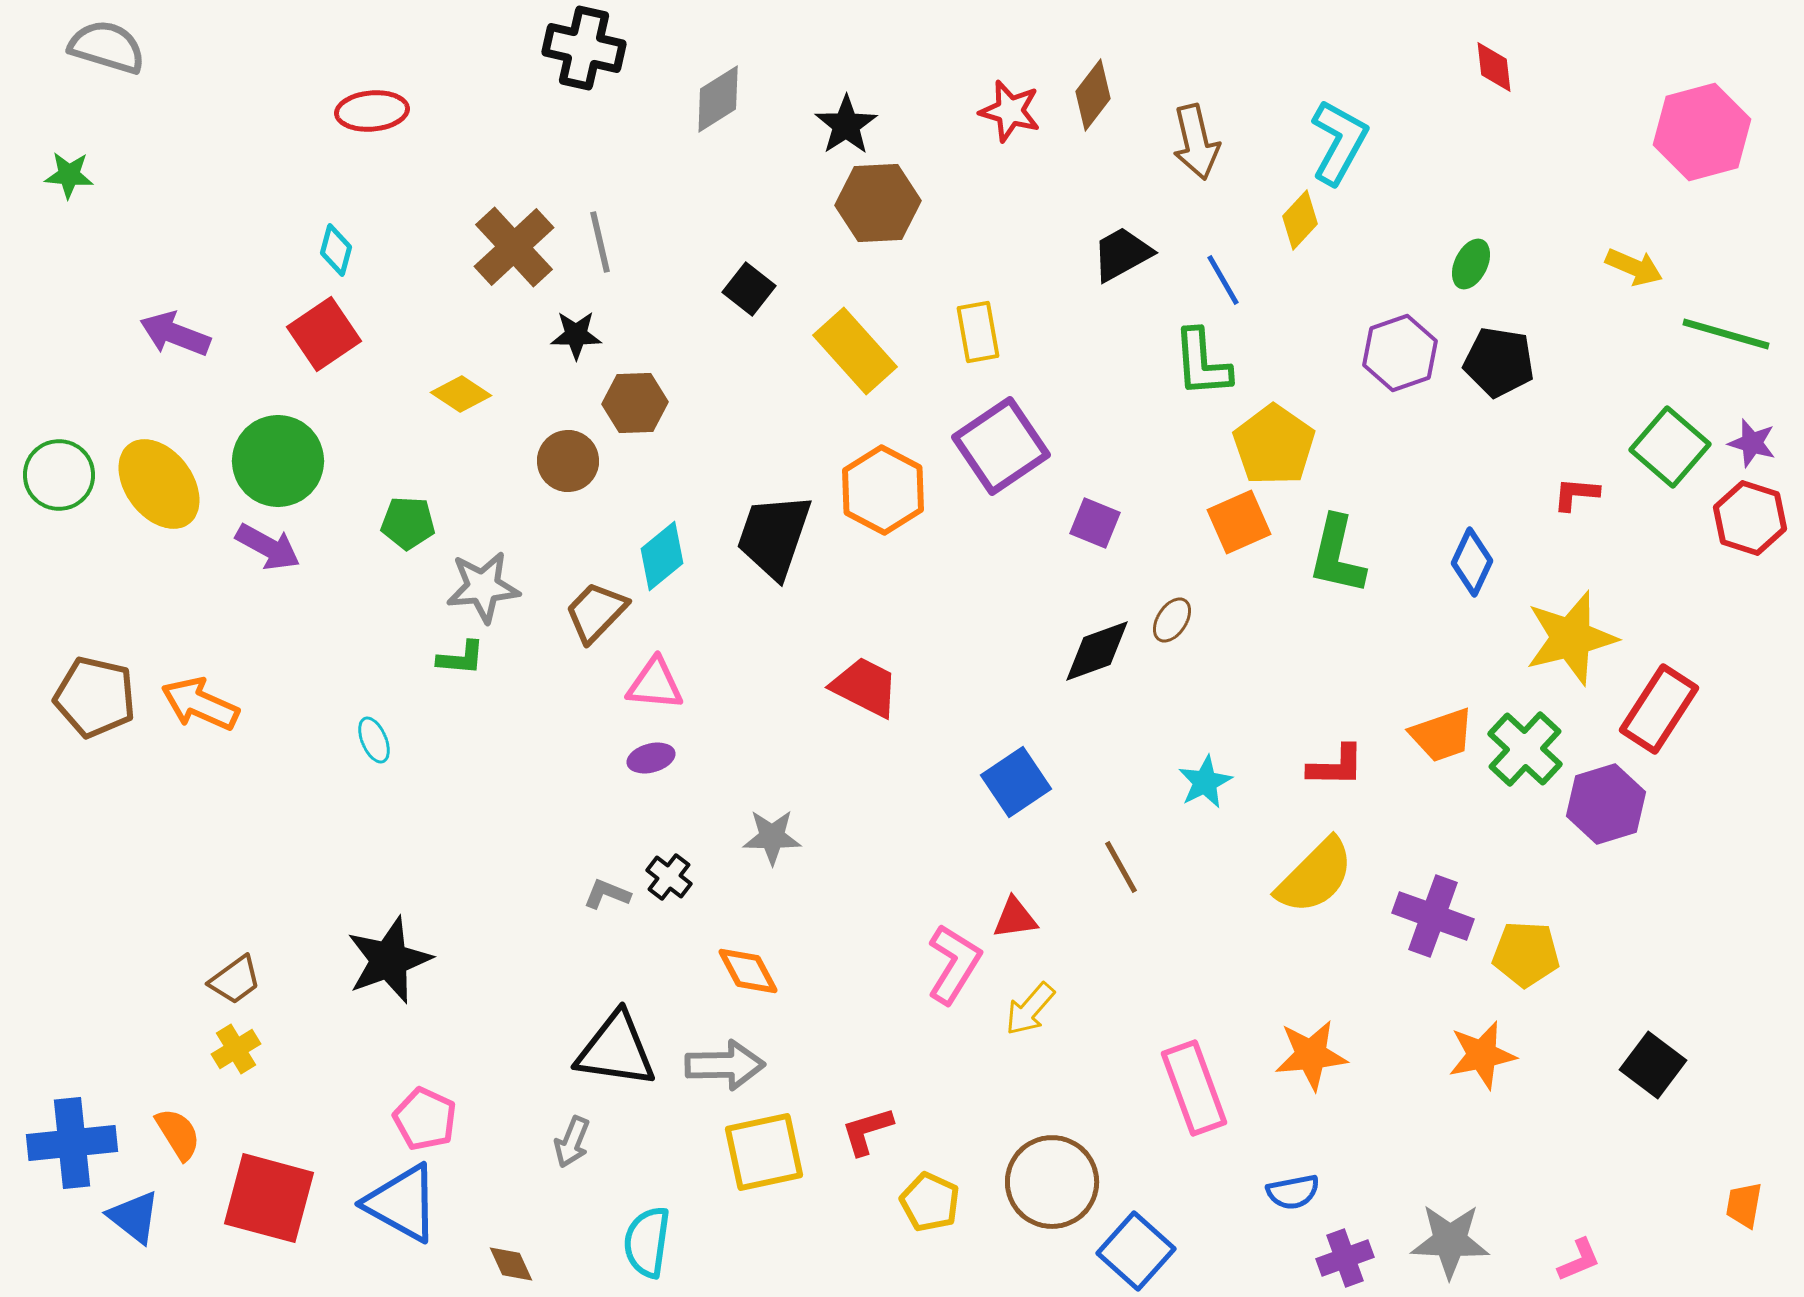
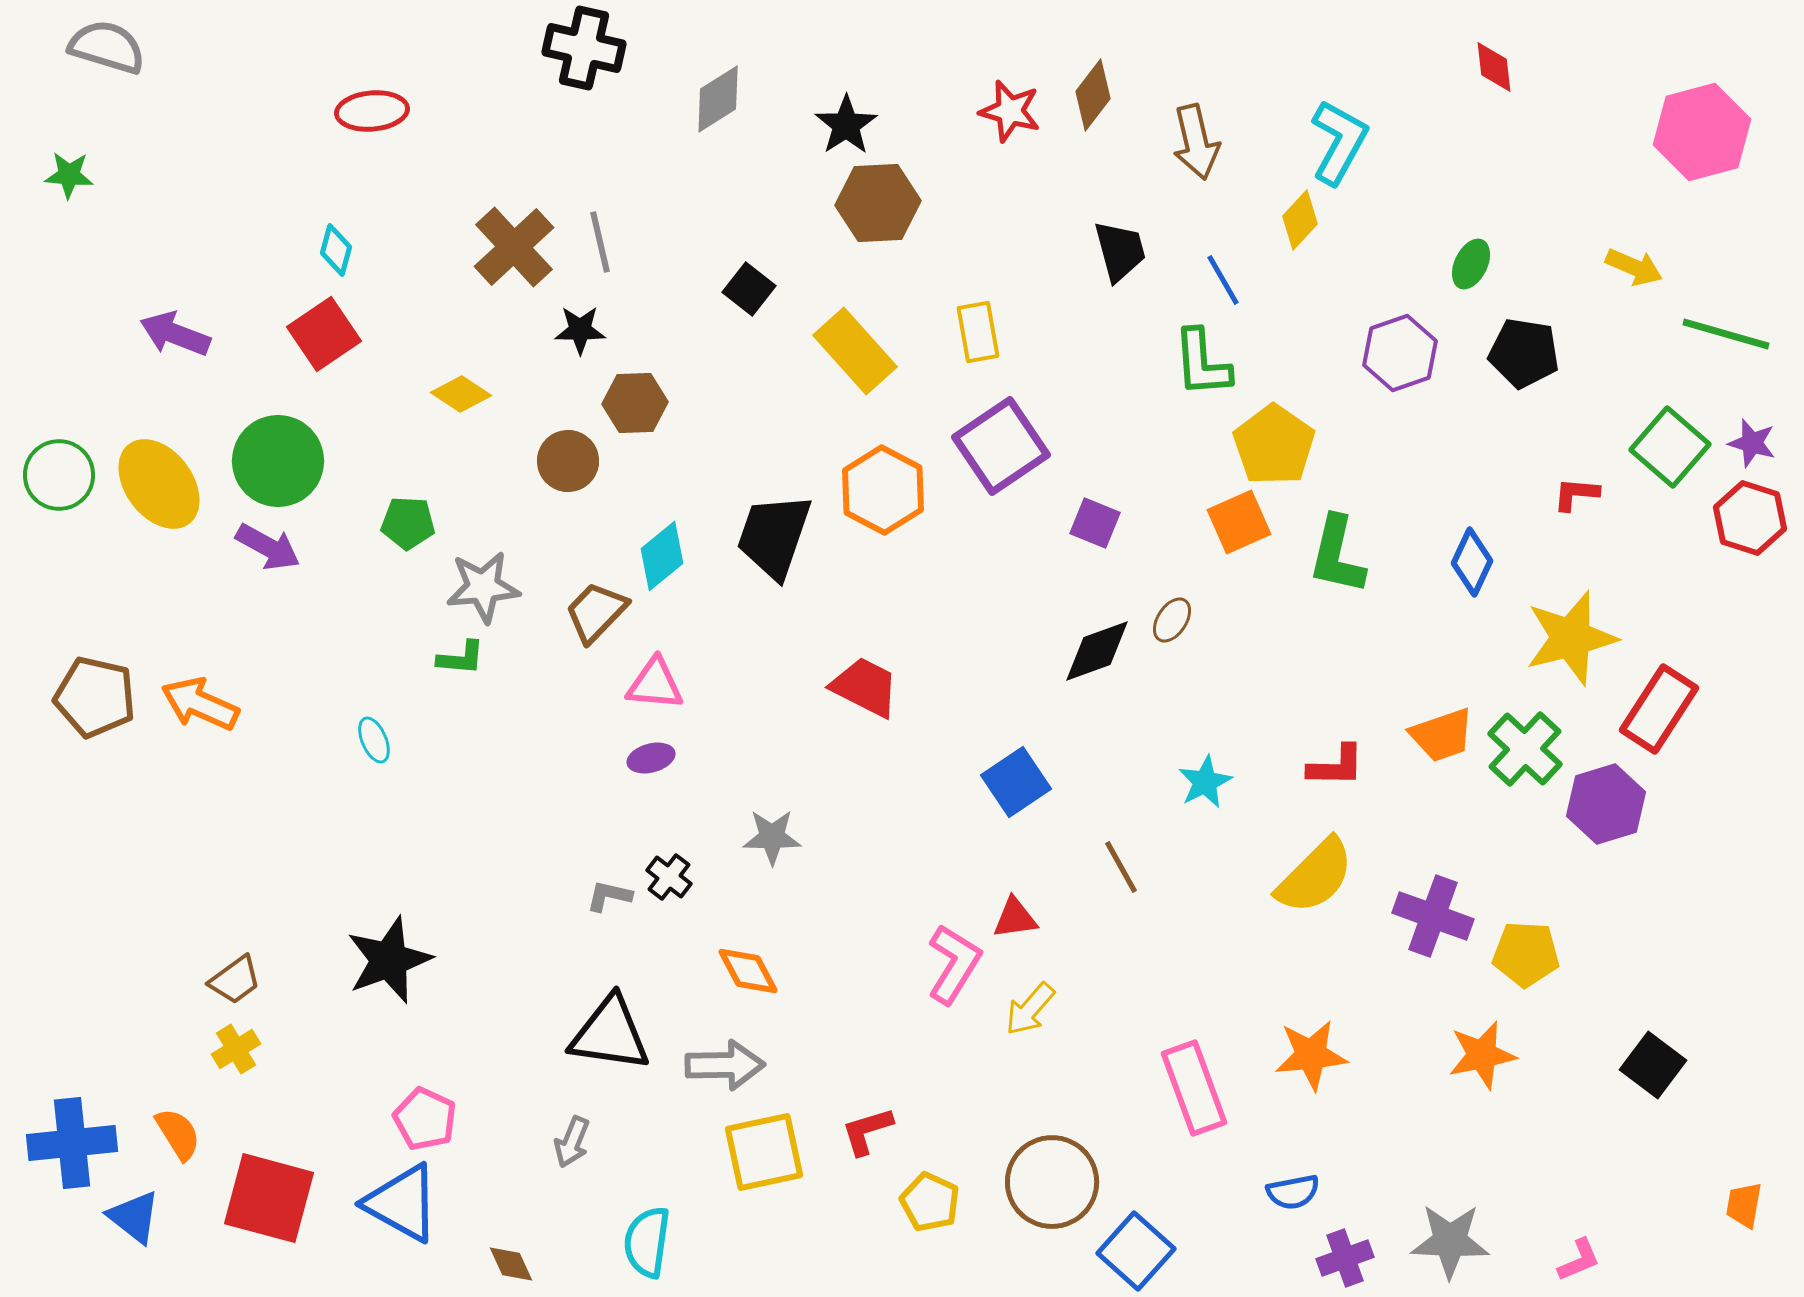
black trapezoid at (1122, 254): moved 2 px left, 3 px up; rotated 104 degrees clockwise
black star at (576, 335): moved 4 px right, 5 px up
black pentagon at (1499, 362): moved 25 px right, 9 px up
gray L-shape at (607, 894): moved 2 px right, 2 px down; rotated 9 degrees counterclockwise
black triangle at (616, 1050): moved 6 px left, 16 px up
